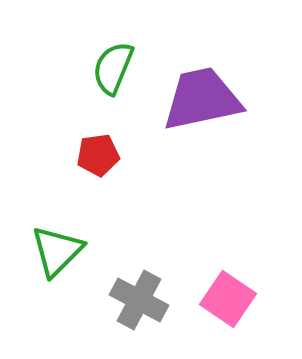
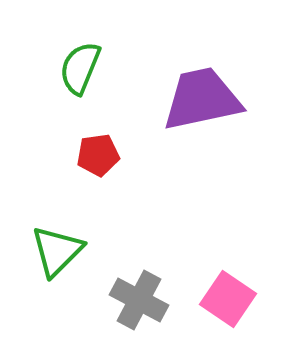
green semicircle: moved 33 px left
